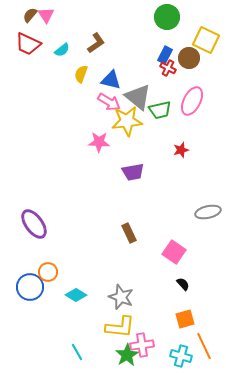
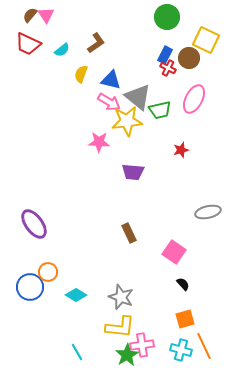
pink ellipse: moved 2 px right, 2 px up
purple trapezoid: rotated 15 degrees clockwise
cyan cross: moved 6 px up
